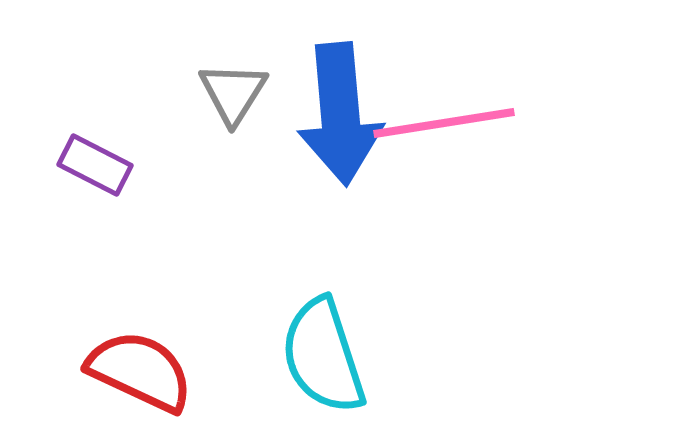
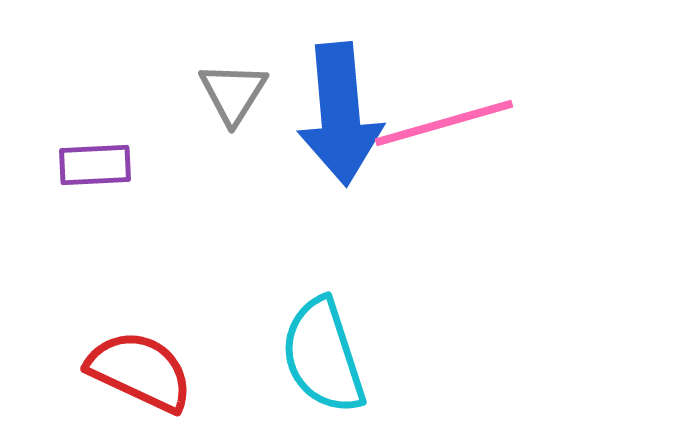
pink line: rotated 7 degrees counterclockwise
purple rectangle: rotated 30 degrees counterclockwise
